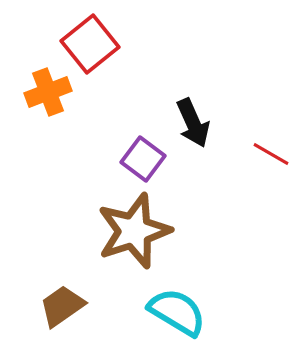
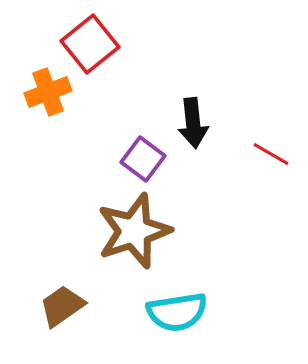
black arrow: rotated 18 degrees clockwise
cyan semicircle: rotated 140 degrees clockwise
